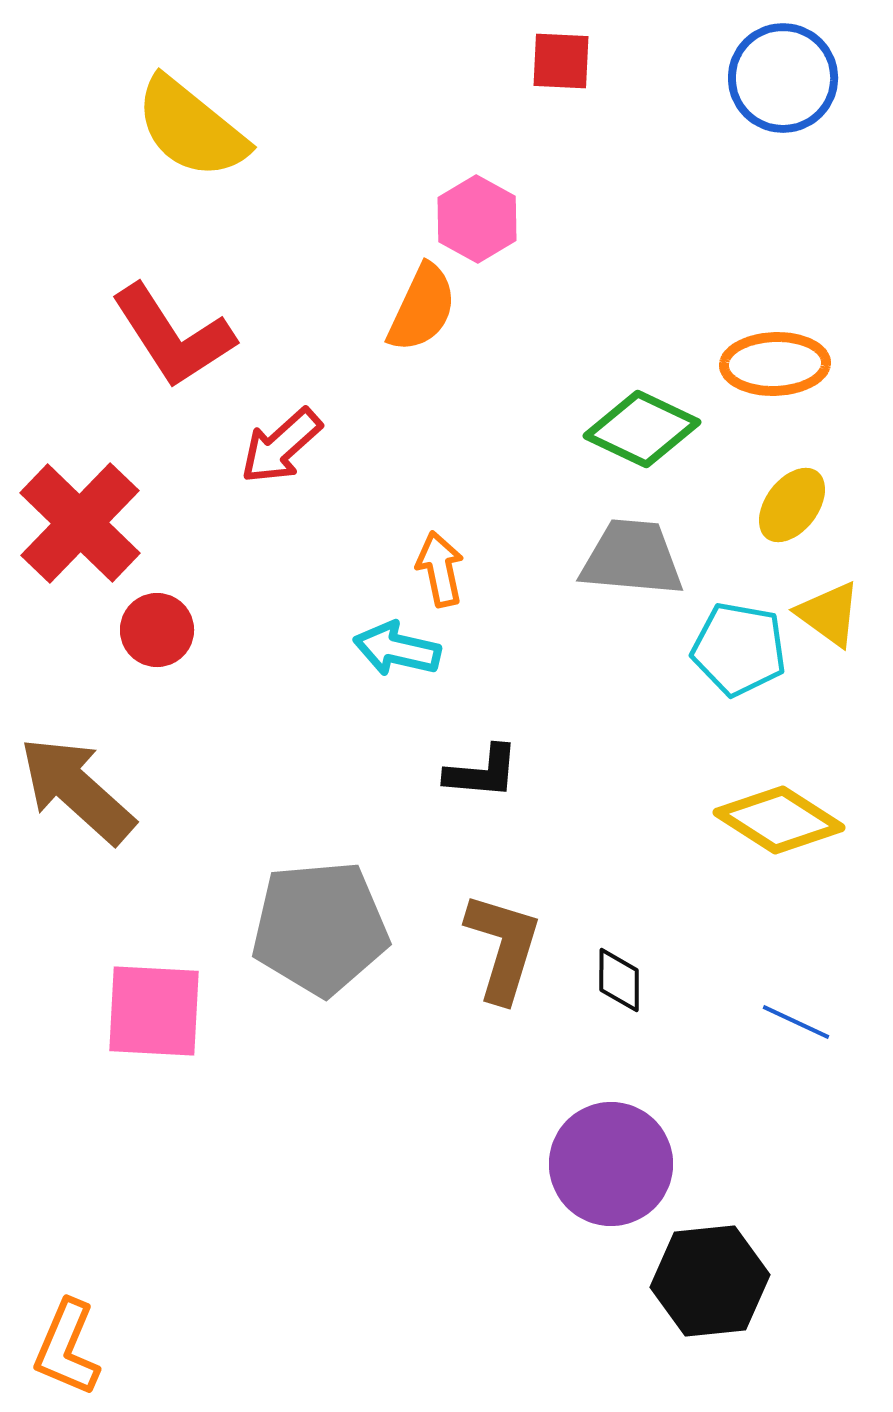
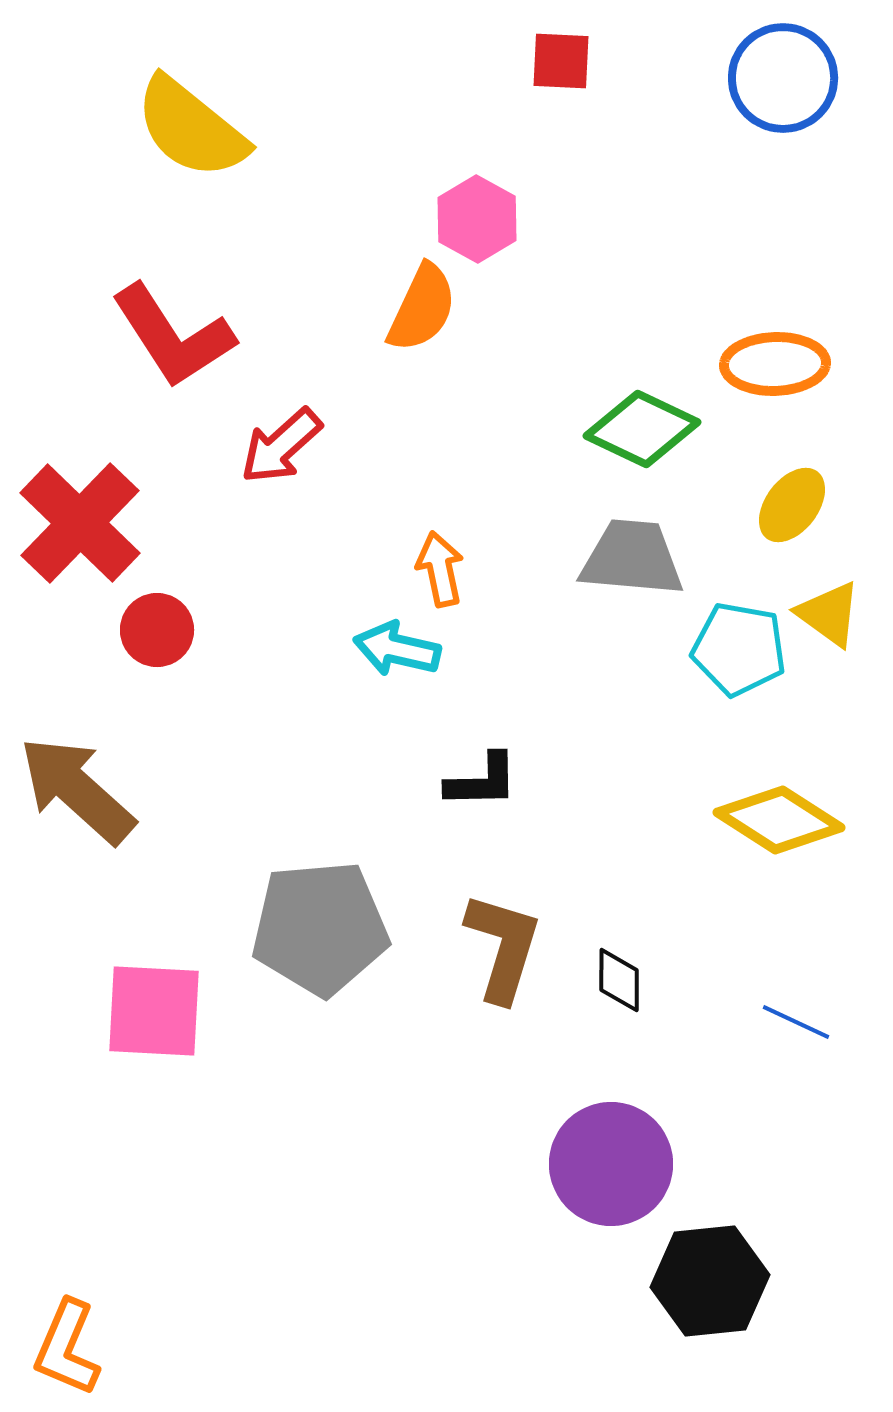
black L-shape: moved 9 px down; rotated 6 degrees counterclockwise
